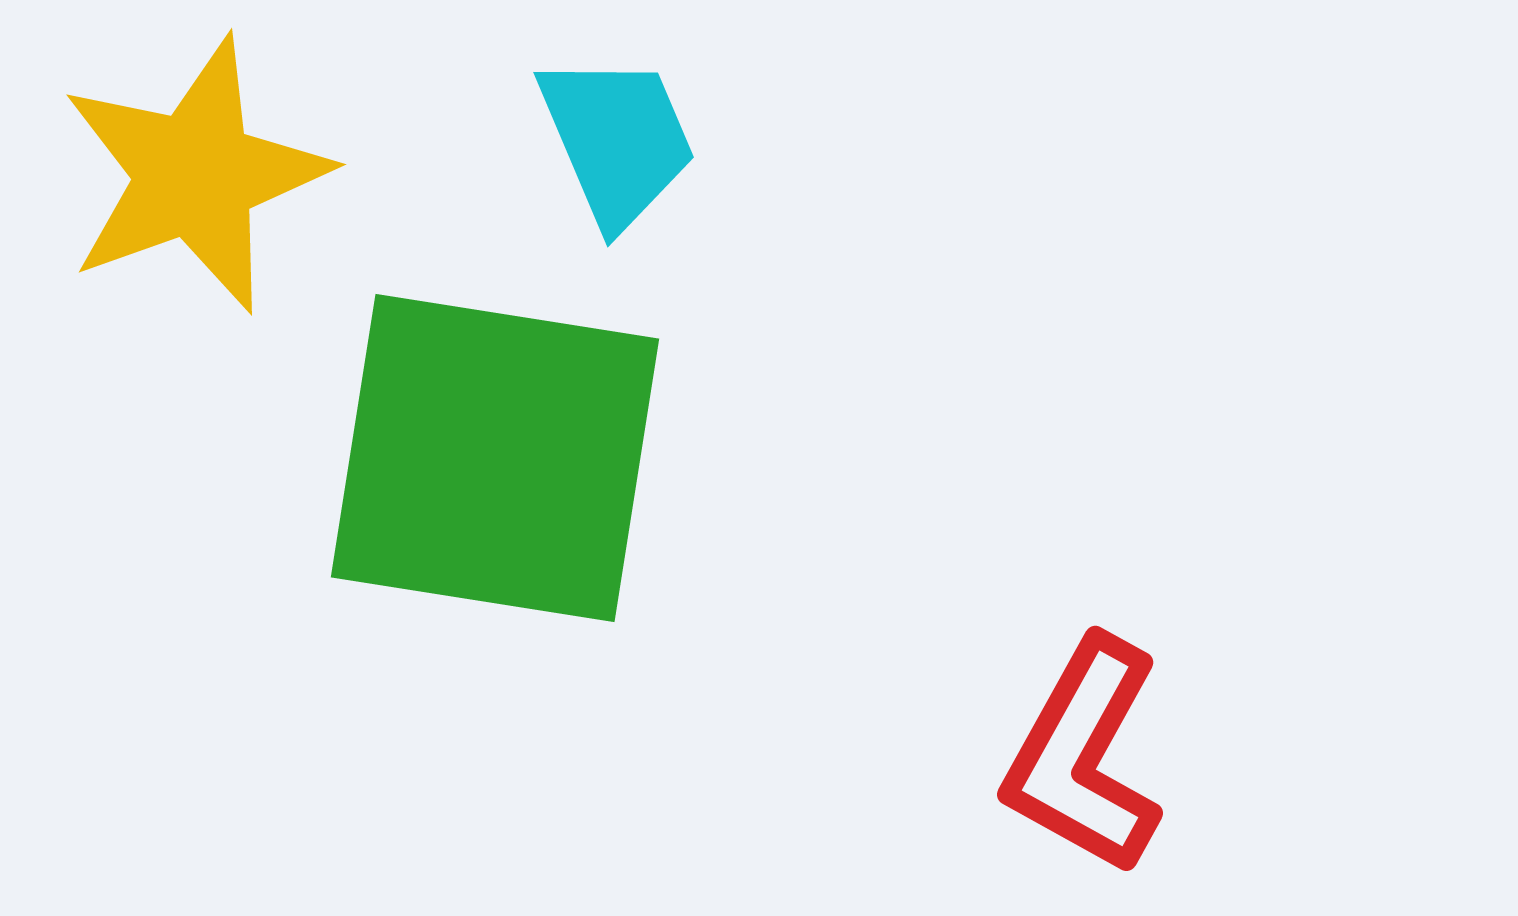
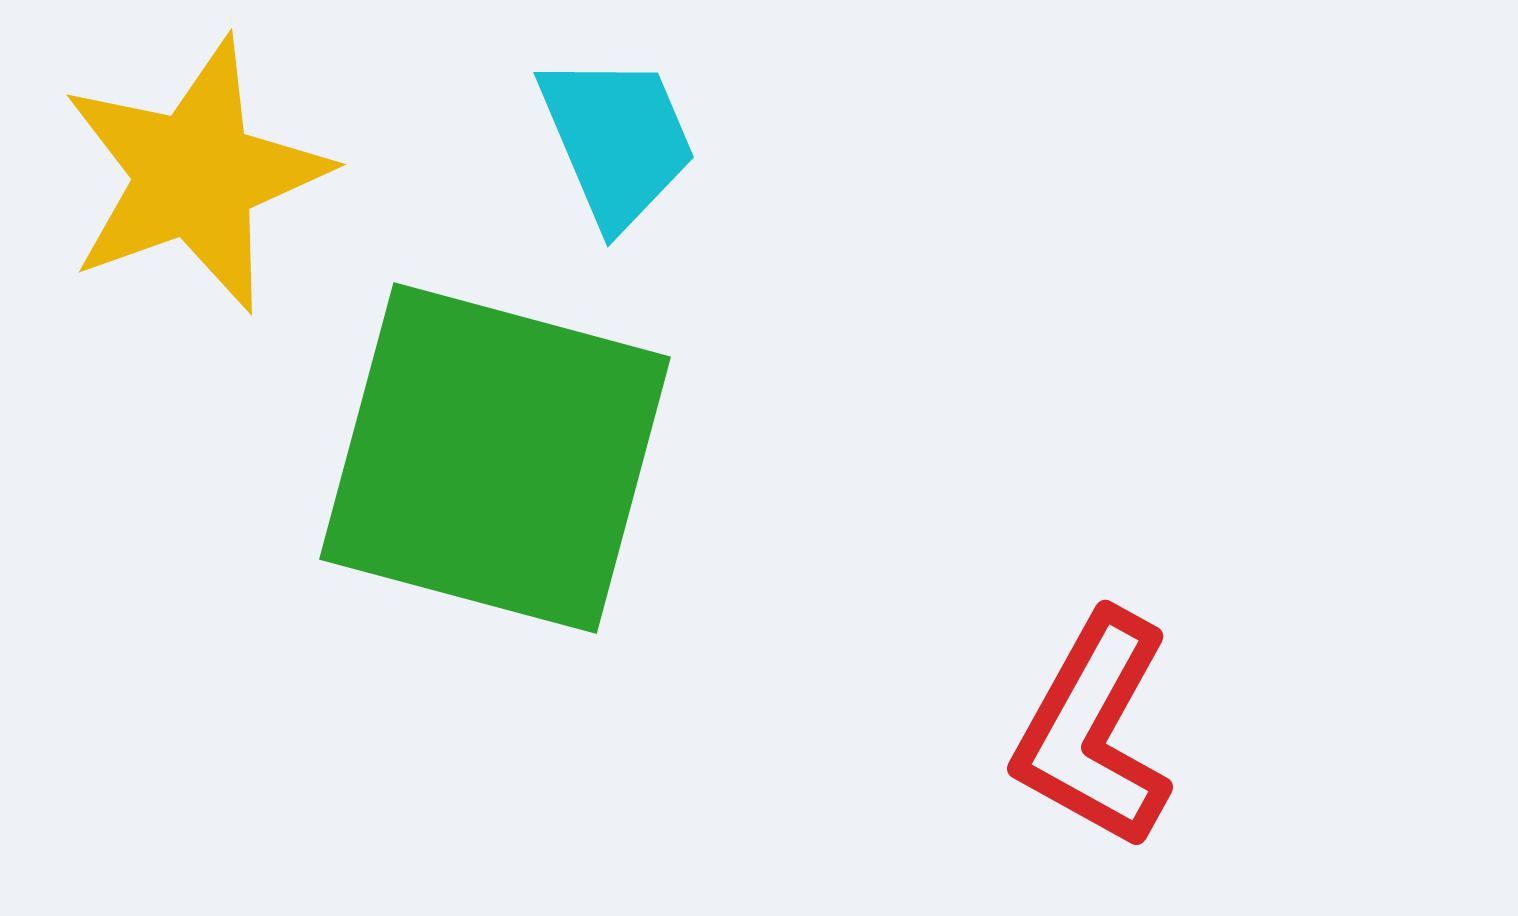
green square: rotated 6 degrees clockwise
red L-shape: moved 10 px right, 26 px up
